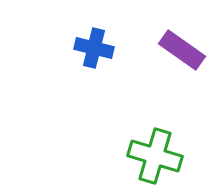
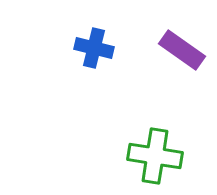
green cross: rotated 8 degrees counterclockwise
